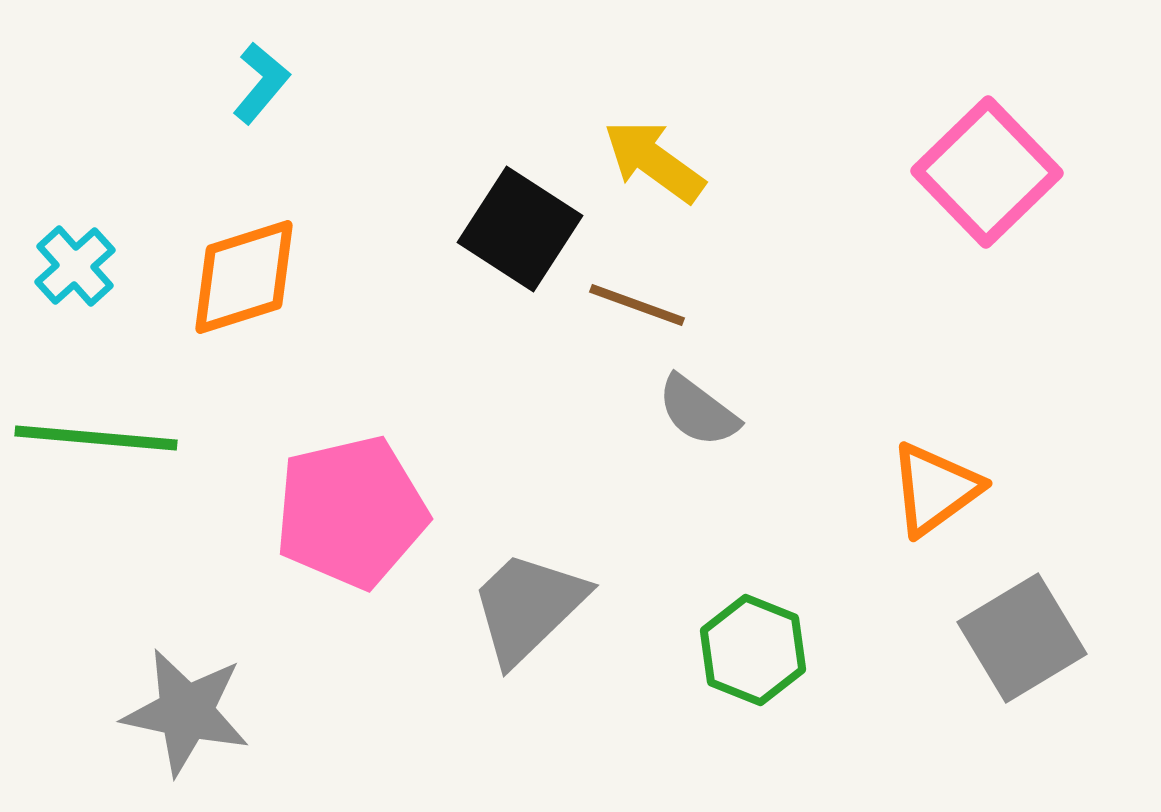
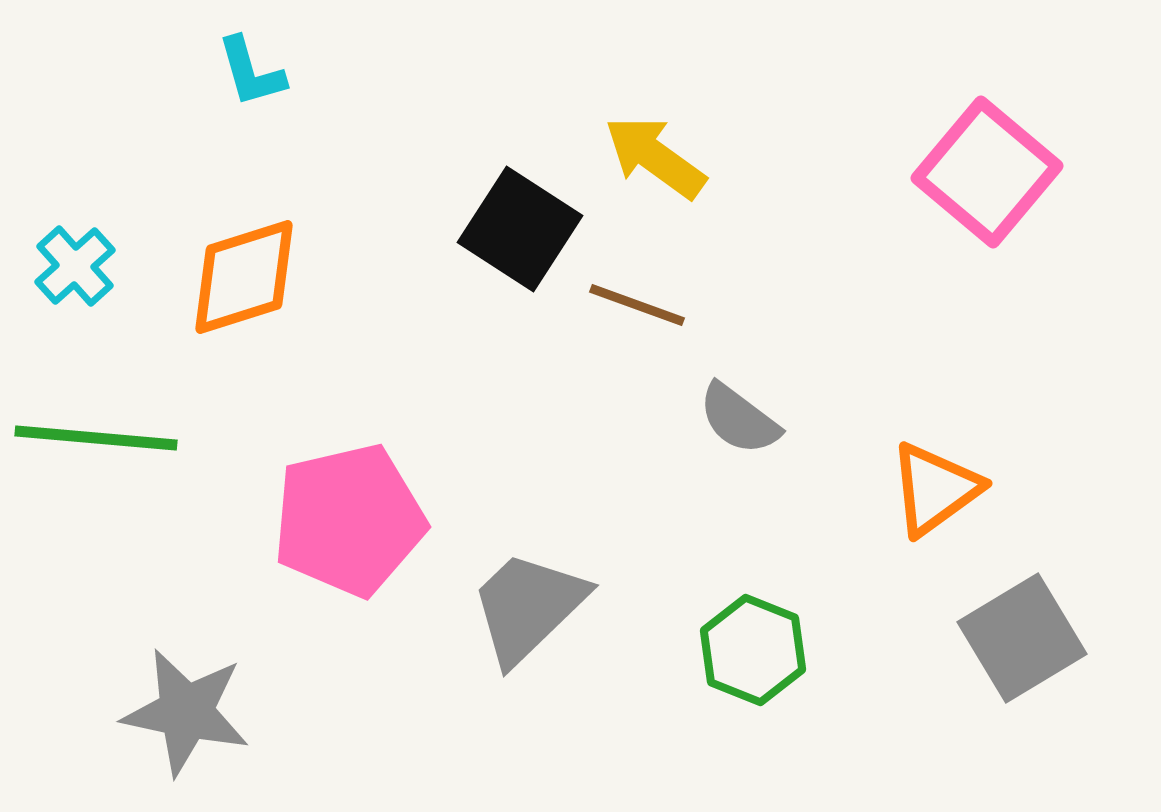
cyan L-shape: moved 10 px left, 11 px up; rotated 124 degrees clockwise
yellow arrow: moved 1 px right, 4 px up
pink square: rotated 6 degrees counterclockwise
gray semicircle: moved 41 px right, 8 px down
pink pentagon: moved 2 px left, 8 px down
